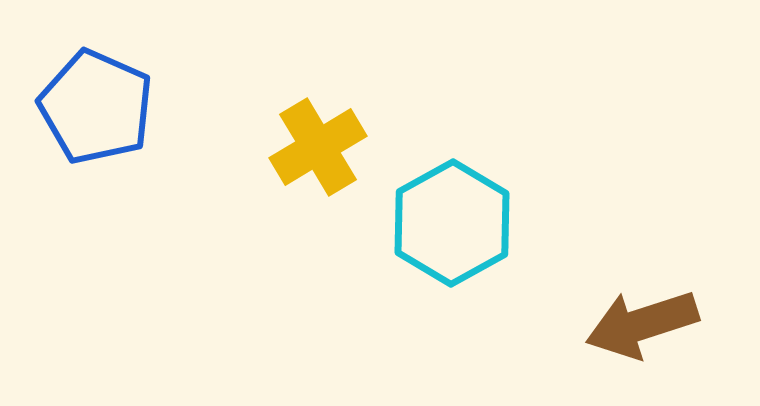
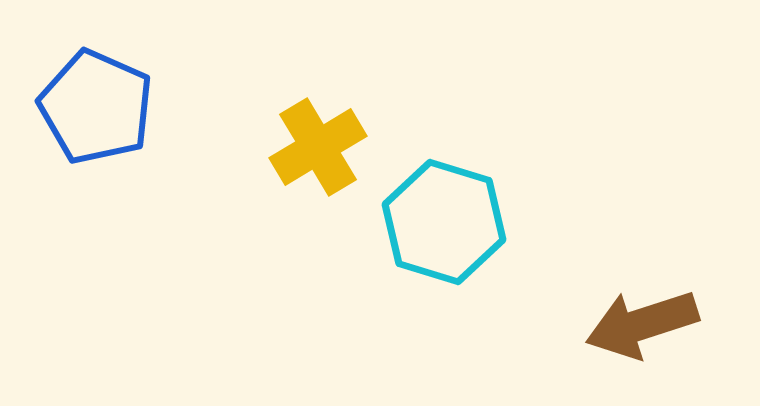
cyan hexagon: moved 8 px left, 1 px up; rotated 14 degrees counterclockwise
